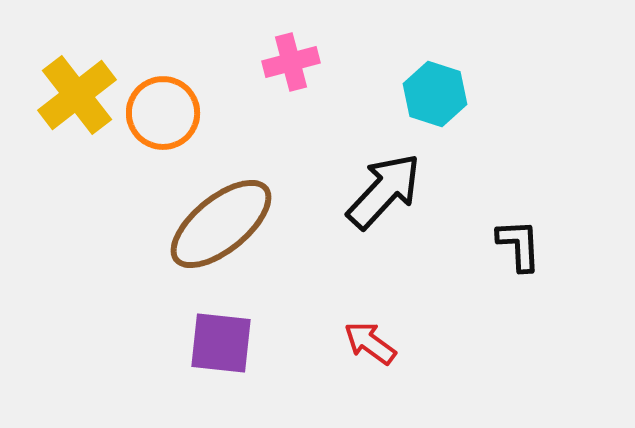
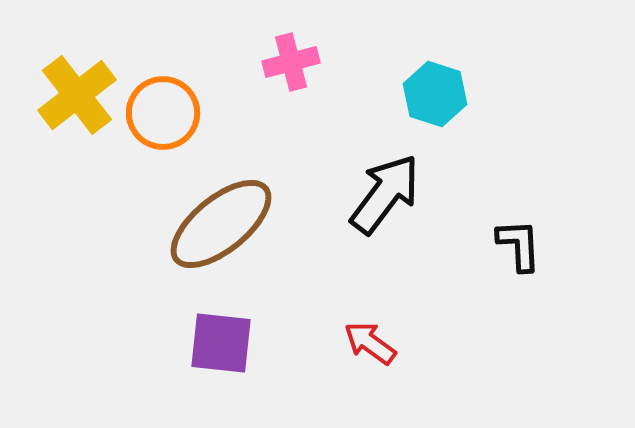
black arrow: moved 1 px right, 3 px down; rotated 6 degrees counterclockwise
